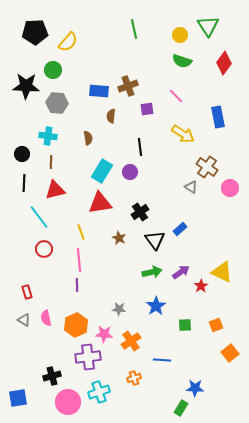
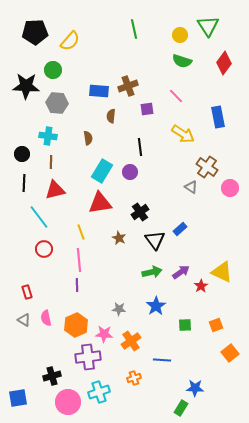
yellow semicircle at (68, 42): moved 2 px right, 1 px up
